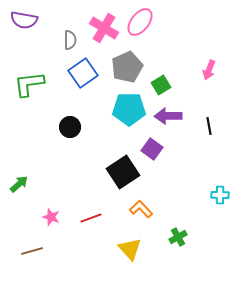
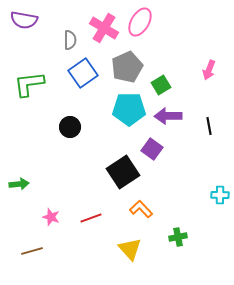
pink ellipse: rotated 8 degrees counterclockwise
green arrow: rotated 36 degrees clockwise
green cross: rotated 18 degrees clockwise
